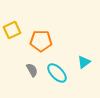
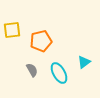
yellow square: rotated 18 degrees clockwise
orange pentagon: rotated 15 degrees counterclockwise
cyan ellipse: moved 2 px right; rotated 15 degrees clockwise
